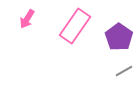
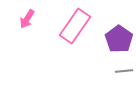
purple pentagon: moved 2 px down
gray line: rotated 24 degrees clockwise
